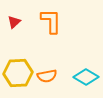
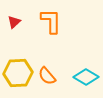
orange semicircle: rotated 60 degrees clockwise
